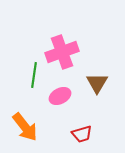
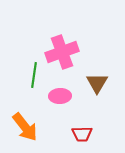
pink ellipse: rotated 25 degrees clockwise
red trapezoid: rotated 15 degrees clockwise
